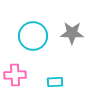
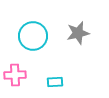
gray star: moved 6 px right; rotated 15 degrees counterclockwise
